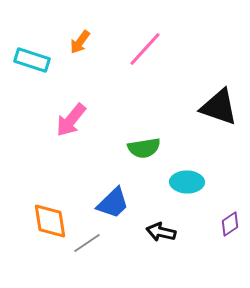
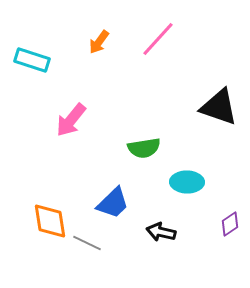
orange arrow: moved 19 px right
pink line: moved 13 px right, 10 px up
gray line: rotated 60 degrees clockwise
